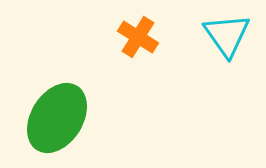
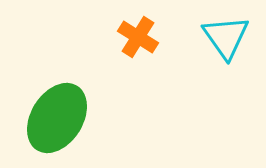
cyan triangle: moved 1 px left, 2 px down
